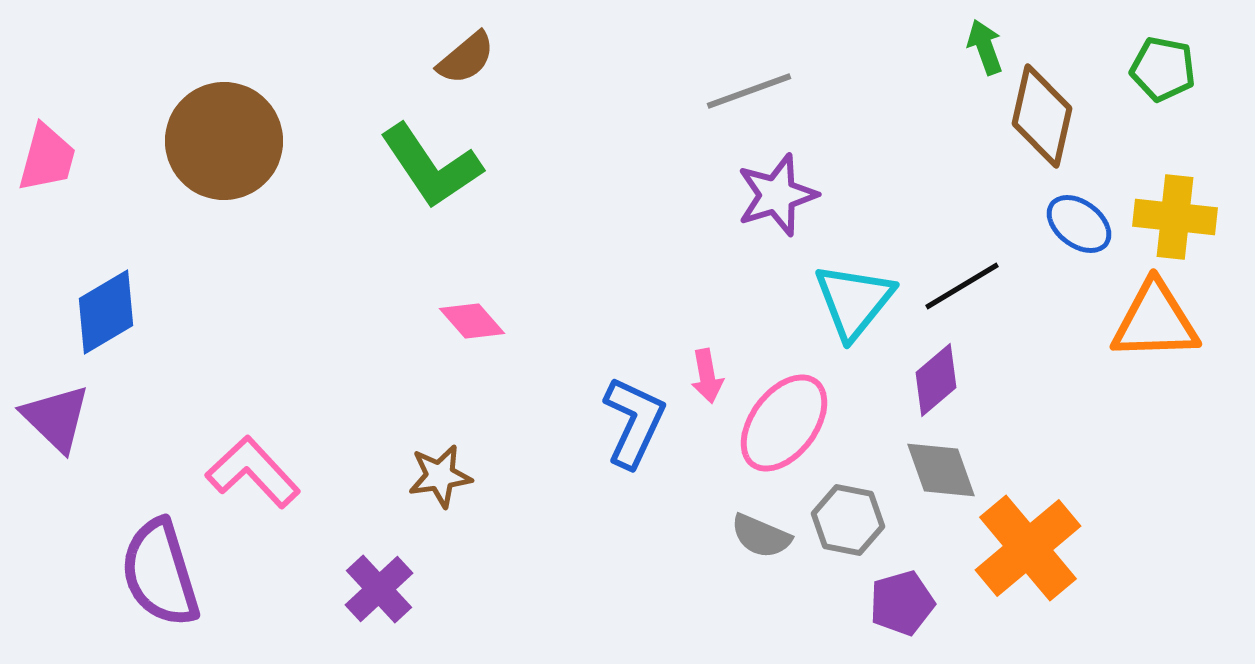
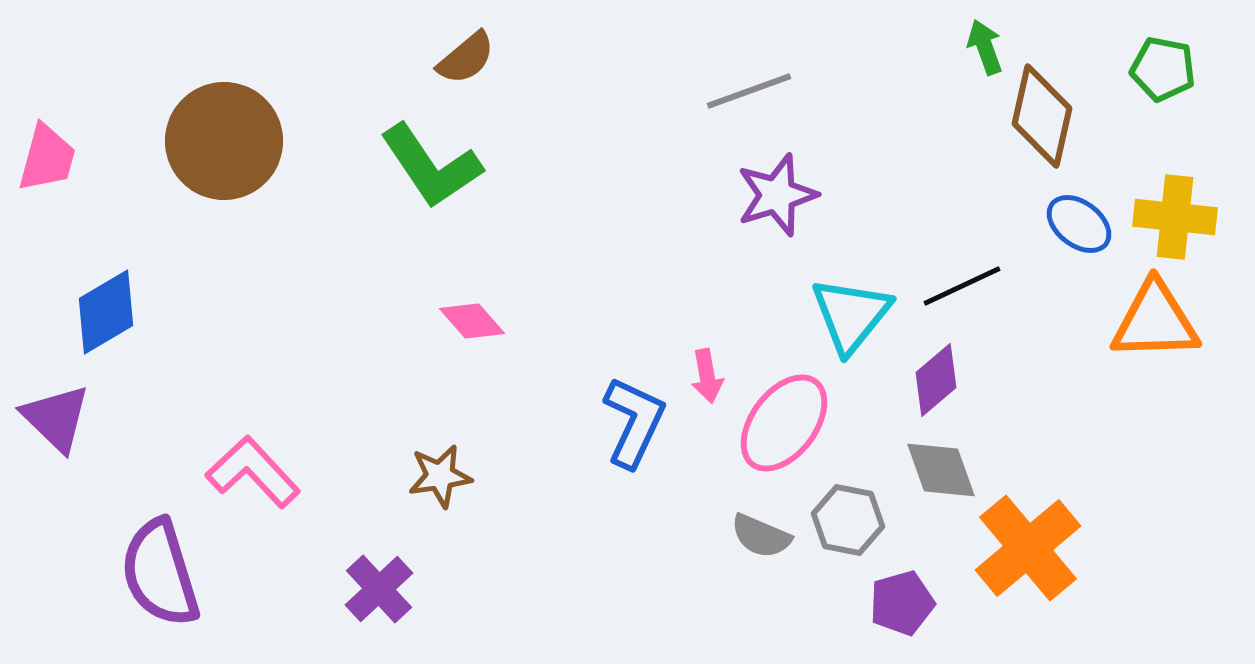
black line: rotated 6 degrees clockwise
cyan triangle: moved 3 px left, 14 px down
